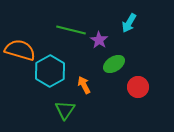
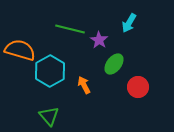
green line: moved 1 px left, 1 px up
green ellipse: rotated 20 degrees counterclockwise
green triangle: moved 16 px left, 6 px down; rotated 15 degrees counterclockwise
